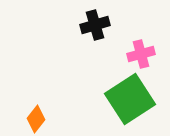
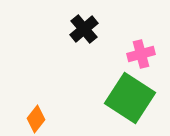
black cross: moved 11 px left, 4 px down; rotated 24 degrees counterclockwise
green square: moved 1 px up; rotated 24 degrees counterclockwise
